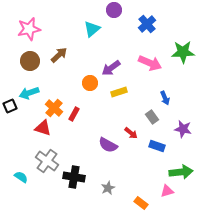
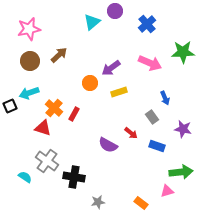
purple circle: moved 1 px right, 1 px down
cyan triangle: moved 7 px up
cyan semicircle: moved 4 px right
gray star: moved 10 px left, 14 px down; rotated 16 degrees clockwise
